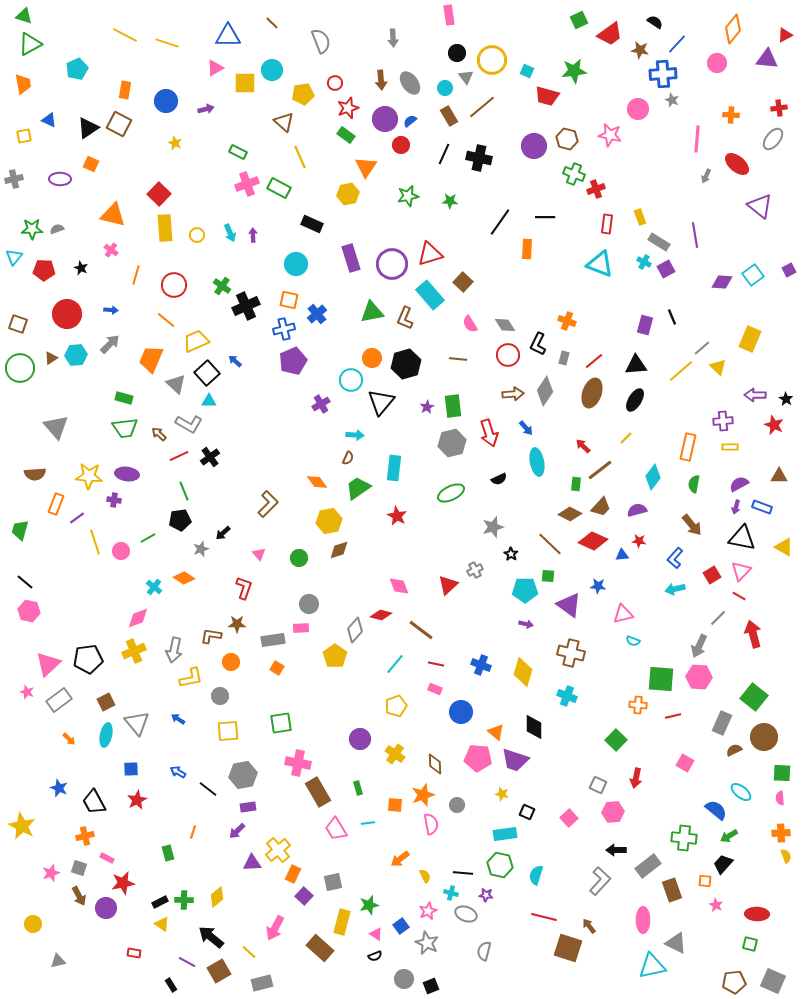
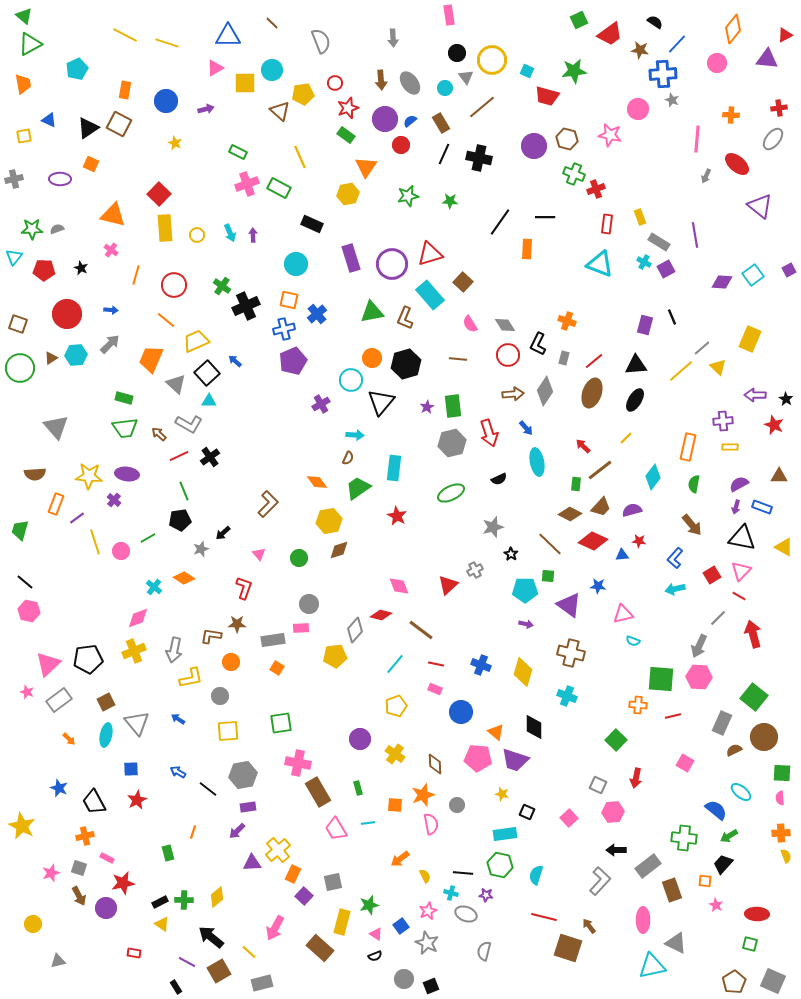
green triangle at (24, 16): rotated 24 degrees clockwise
brown rectangle at (449, 116): moved 8 px left, 7 px down
brown triangle at (284, 122): moved 4 px left, 11 px up
purple cross at (114, 500): rotated 32 degrees clockwise
purple semicircle at (637, 510): moved 5 px left
yellow pentagon at (335, 656): rotated 30 degrees clockwise
brown pentagon at (734, 982): rotated 25 degrees counterclockwise
black rectangle at (171, 985): moved 5 px right, 2 px down
